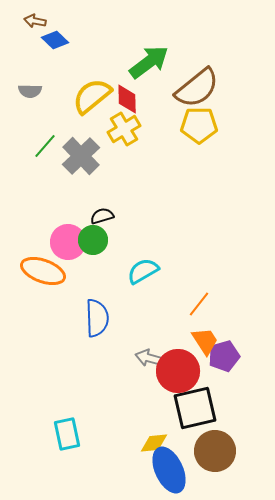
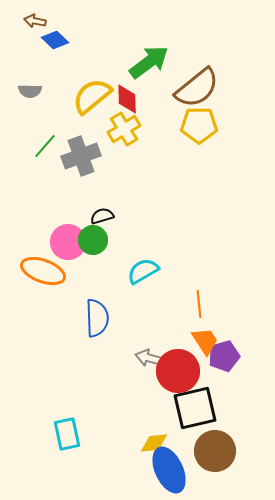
gray cross: rotated 24 degrees clockwise
orange line: rotated 44 degrees counterclockwise
